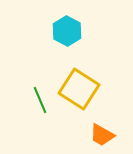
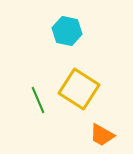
cyan hexagon: rotated 16 degrees counterclockwise
green line: moved 2 px left
